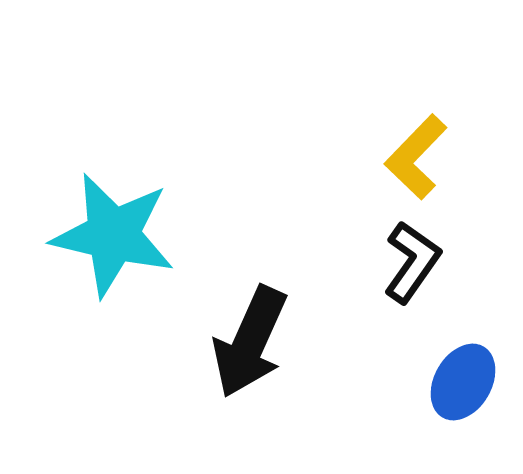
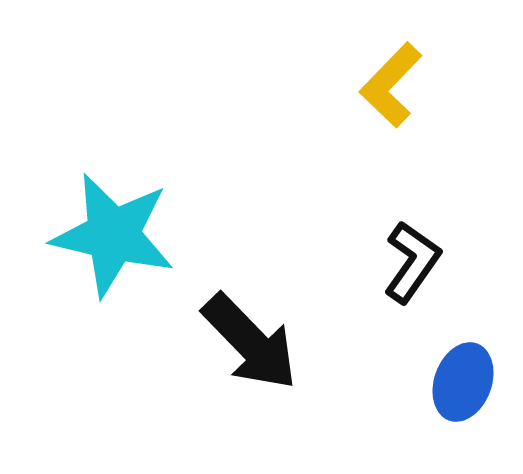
yellow L-shape: moved 25 px left, 72 px up
black arrow: rotated 68 degrees counterclockwise
blue ellipse: rotated 10 degrees counterclockwise
